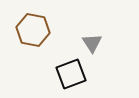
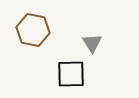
black square: rotated 20 degrees clockwise
